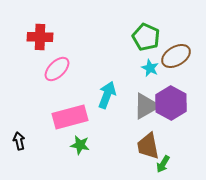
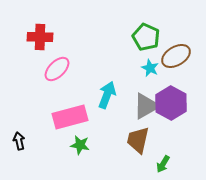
brown trapezoid: moved 10 px left, 6 px up; rotated 24 degrees clockwise
